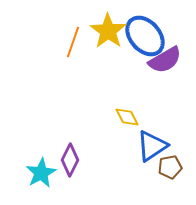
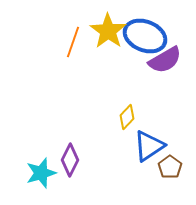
blue ellipse: rotated 27 degrees counterclockwise
yellow diamond: rotated 70 degrees clockwise
blue triangle: moved 3 px left
brown pentagon: rotated 25 degrees counterclockwise
cyan star: rotated 12 degrees clockwise
